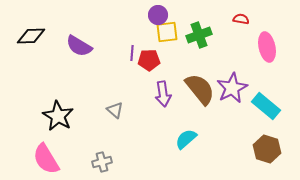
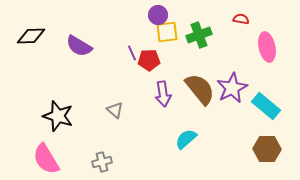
purple line: rotated 28 degrees counterclockwise
black star: rotated 12 degrees counterclockwise
brown hexagon: rotated 16 degrees counterclockwise
